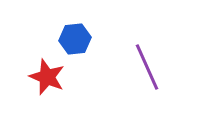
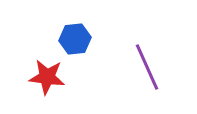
red star: rotated 15 degrees counterclockwise
